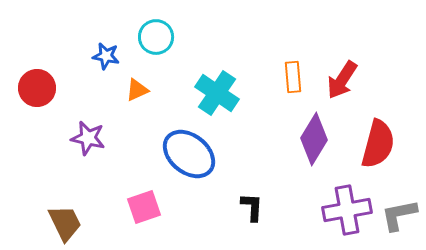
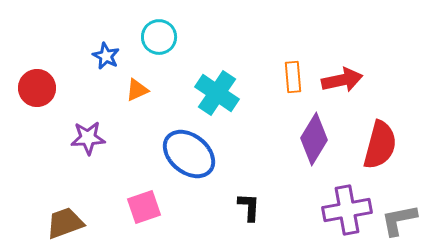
cyan circle: moved 3 px right
blue star: rotated 16 degrees clockwise
red arrow: rotated 135 degrees counterclockwise
purple star: rotated 16 degrees counterclockwise
red semicircle: moved 2 px right, 1 px down
black L-shape: moved 3 px left
gray L-shape: moved 5 px down
brown trapezoid: rotated 84 degrees counterclockwise
